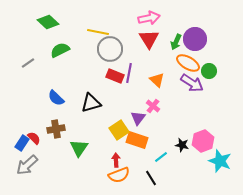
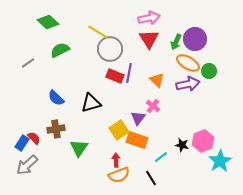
yellow line: rotated 20 degrees clockwise
purple arrow: moved 4 px left, 1 px down; rotated 45 degrees counterclockwise
cyan star: rotated 20 degrees clockwise
